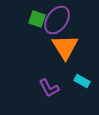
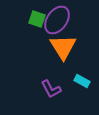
orange triangle: moved 2 px left
purple L-shape: moved 2 px right, 1 px down
